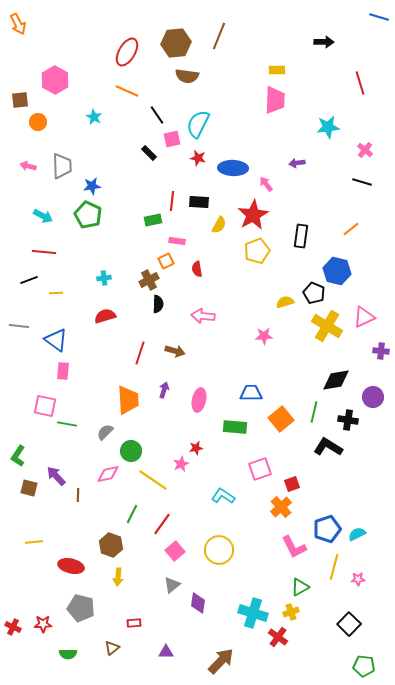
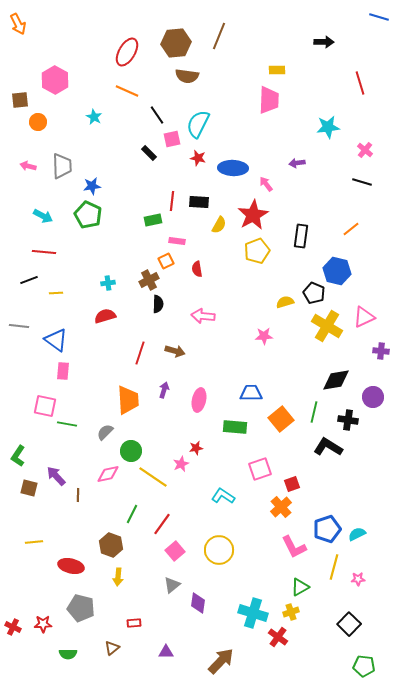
pink trapezoid at (275, 100): moved 6 px left
cyan cross at (104, 278): moved 4 px right, 5 px down
yellow line at (153, 480): moved 3 px up
